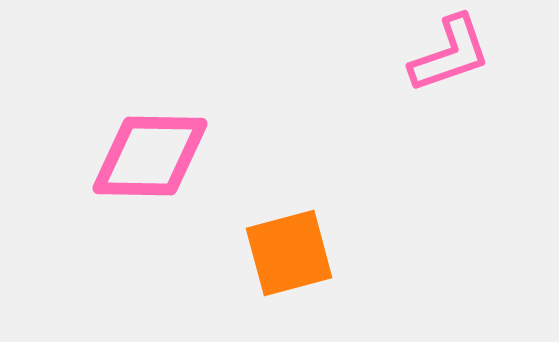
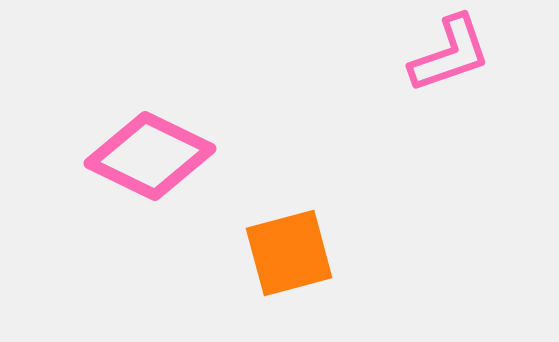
pink diamond: rotated 25 degrees clockwise
